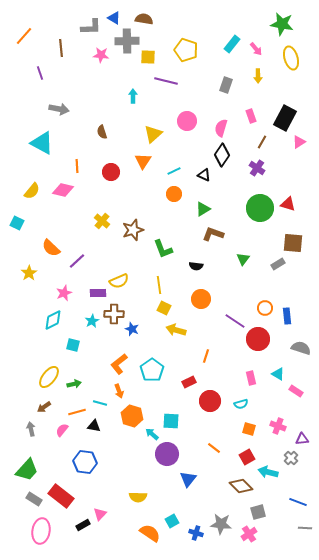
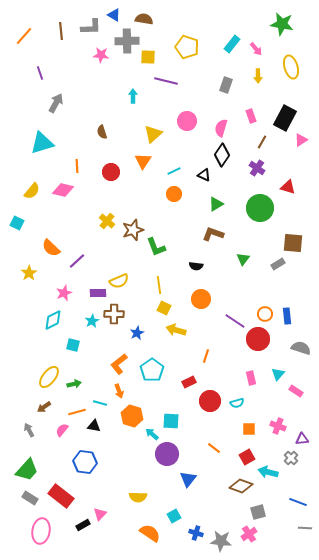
blue triangle at (114, 18): moved 3 px up
brown line at (61, 48): moved 17 px up
yellow pentagon at (186, 50): moved 1 px right, 3 px up
yellow ellipse at (291, 58): moved 9 px down
gray arrow at (59, 109): moved 3 px left, 6 px up; rotated 72 degrees counterclockwise
pink triangle at (299, 142): moved 2 px right, 2 px up
cyan triangle at (42, 143): rotated 45 degrees counterclockwise
red triangle at (288, 204): moved 17 px up
green triangle at (203, 209): moved 13 px right, 5 px up
yellow cross at (102, 221): moved 5 px right
green L-shape at (163, 249): moved 7 px left, 2 px up
orange circle at (265, 308): moved 6 px down
blue star at (132, 329): moved 5 px right, 4 px down; rotated 24 degrees clockwise
cyan triangle at (278, 374): rotated 40 degrees clockwise
cyan semicircle at (241, 404): moved 4 px left, 1 px up
gray arrow at (31, 429): moved 2 px left, 1 px down; rotated 16 degrees counterclockwise
orange square at (249, 429): rotated 16 degrees counterclockwise
brown diamond at (241, 486): rotated 25 degrees counterclockwise
gray rectangle at (34, 499): moved 4 px left, 1 px up
cyan square at (172, 521): moved 2 px right, 5 px up
gray star at (221, 524): moved 17 px down
